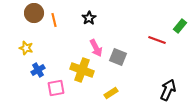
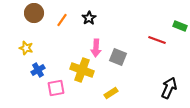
orange line: moved 8 px right; rotated 48 degrees clockwise
green rectangle: rotated 72 degrees clockwise
pink arrow: rotated 30 degrees clockwise
black arrow: moved 1 px right, 2 px up
